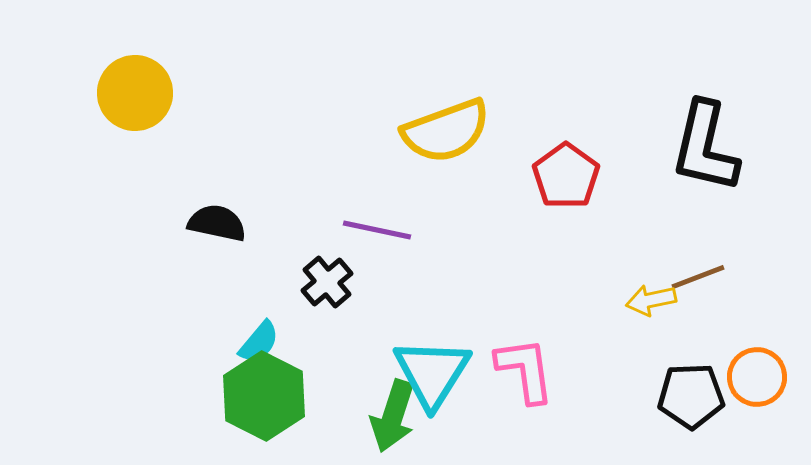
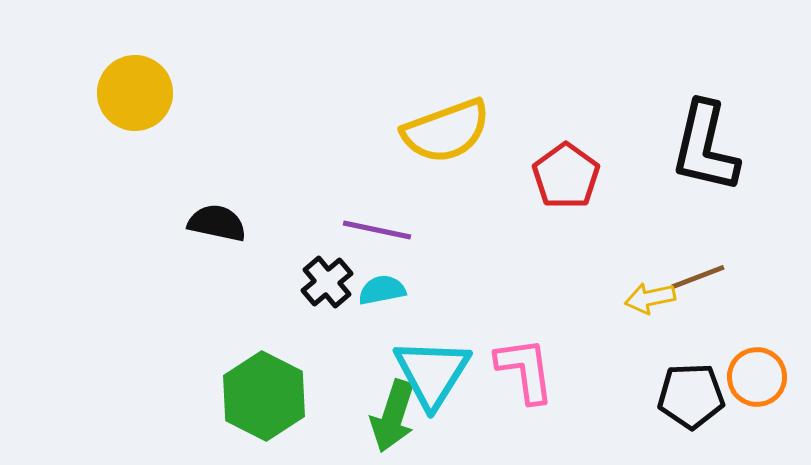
yellow arrow: moved 1 px left, 2 px up
cyan semicircle: moved 123 px right, 52 px up; rotated 141 degrees counterclockwise
